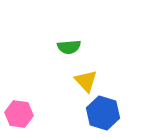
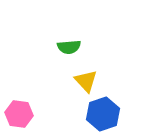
blue hexagon: moved 1 px down; rotated 24 degrees clockwise
